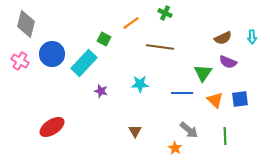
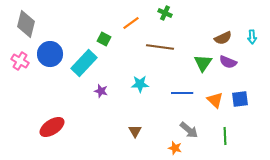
blue circle: moved 2 px left
green triangle: moved 10 px up
orange star: rotated 16 degrees counterclockwise
